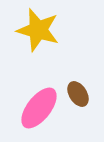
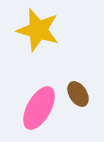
pink ellipse: rotated 9 degrees counterclockwise
